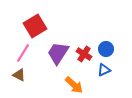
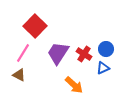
red square: rotated 15 degrees counterclockwise
blue triangle: moved 1 px left, 2 px up
